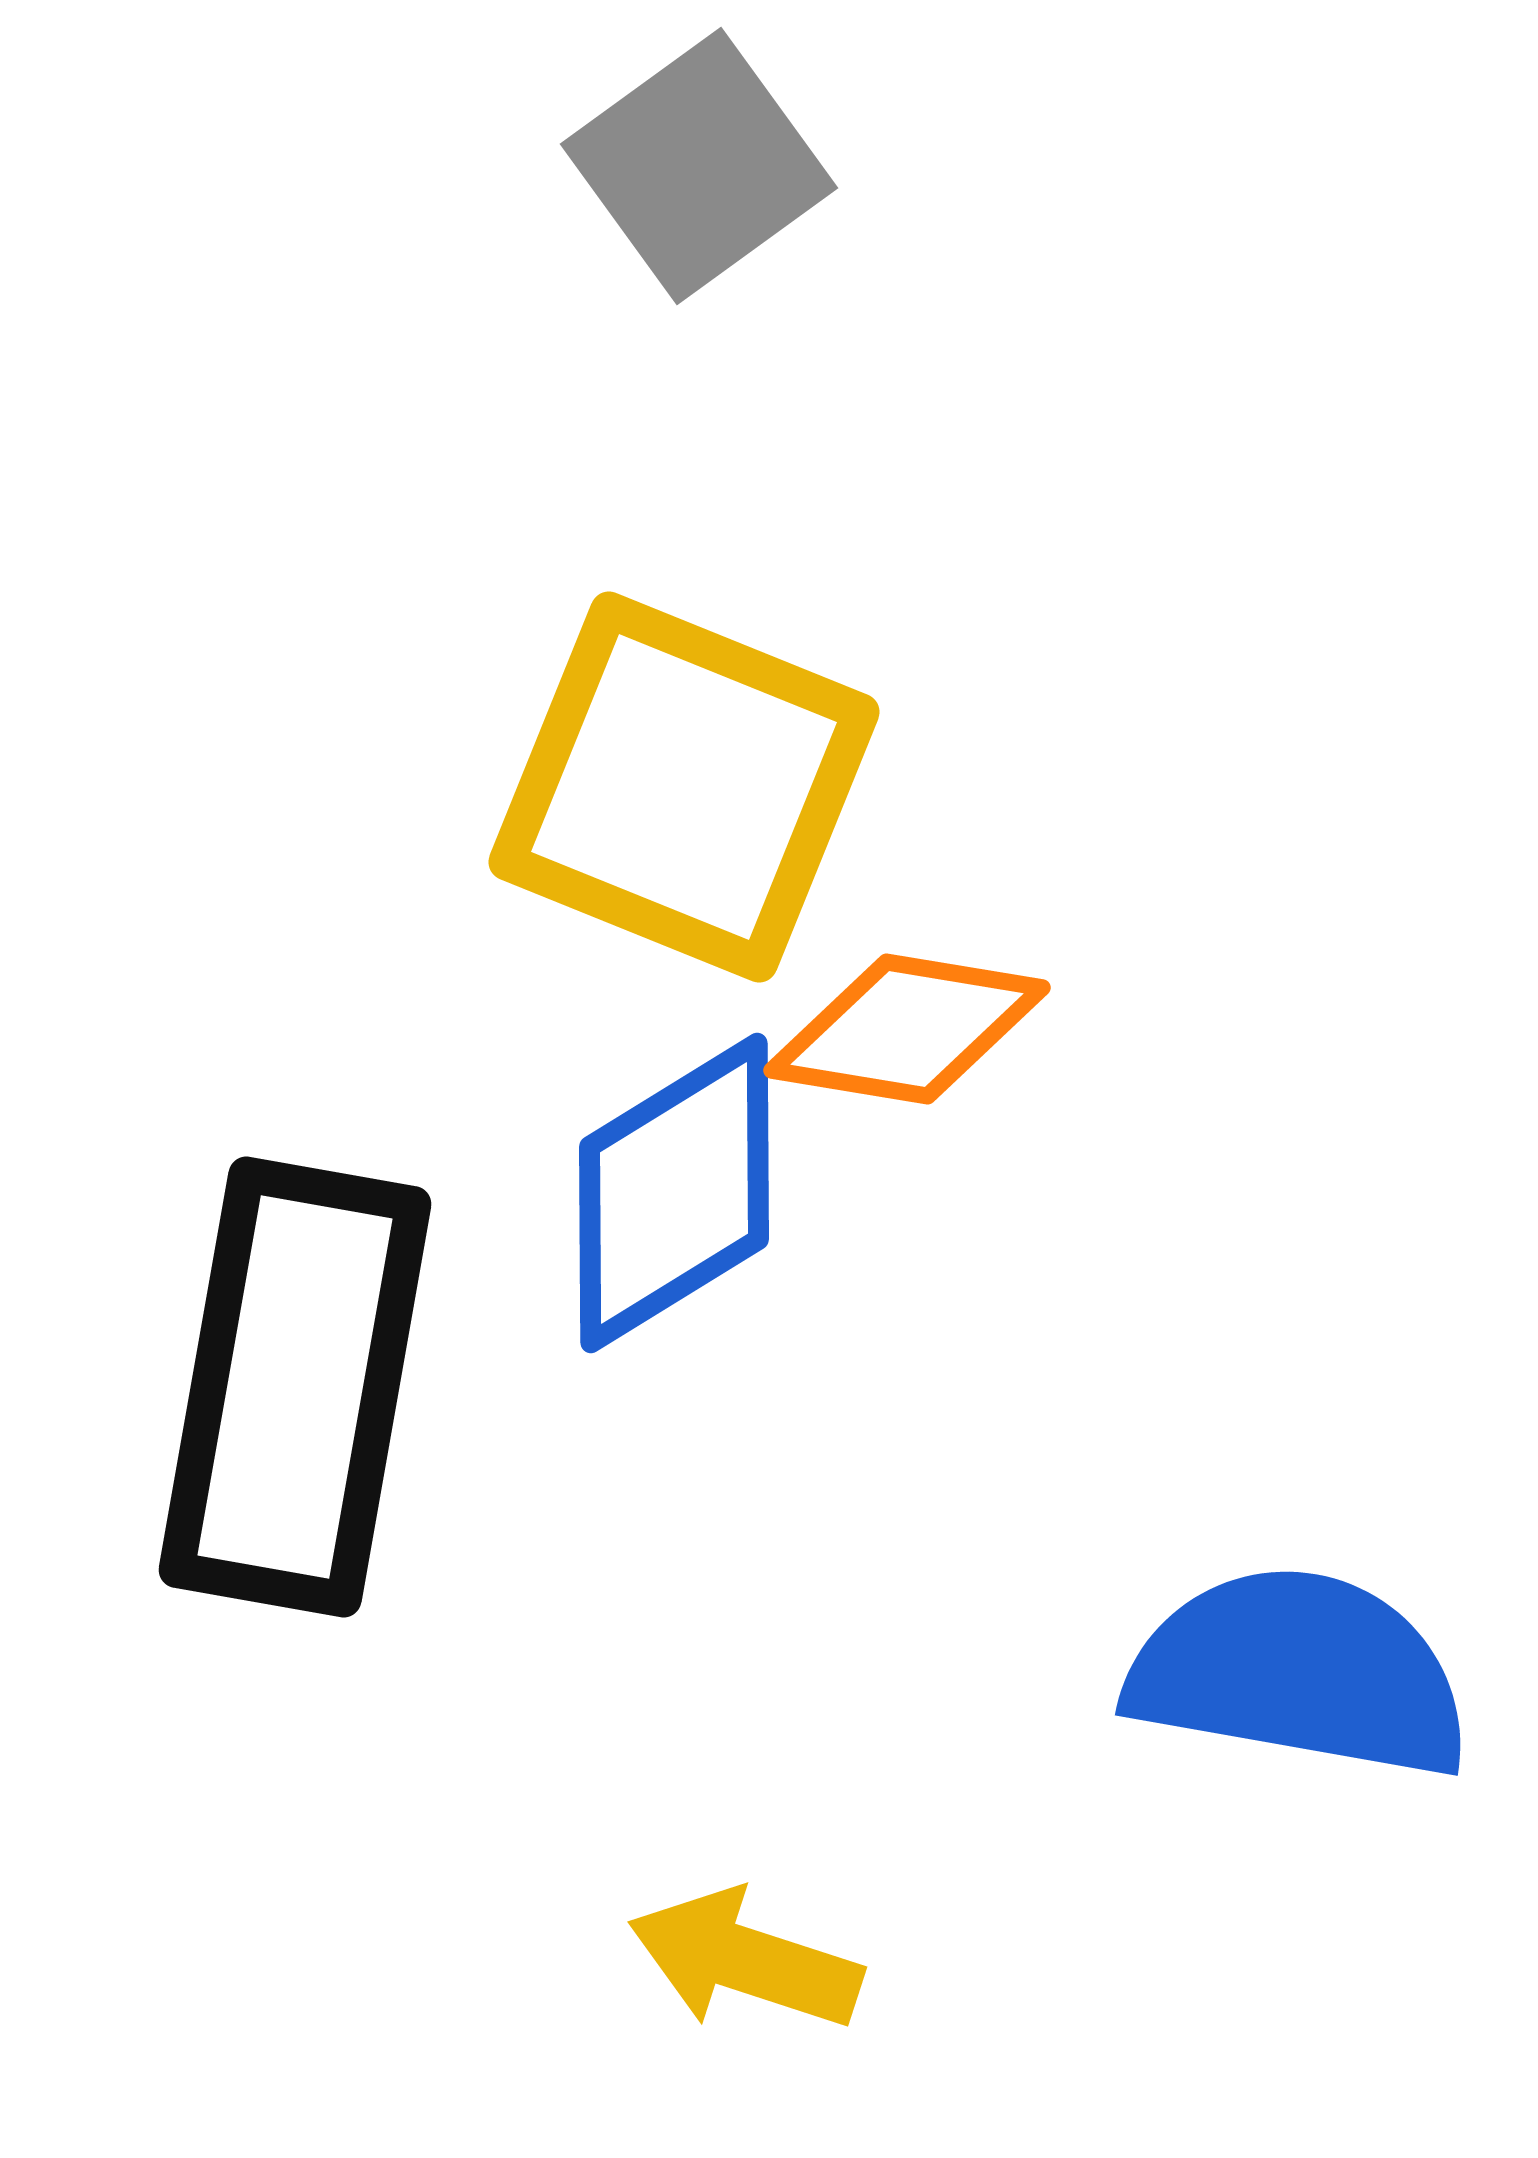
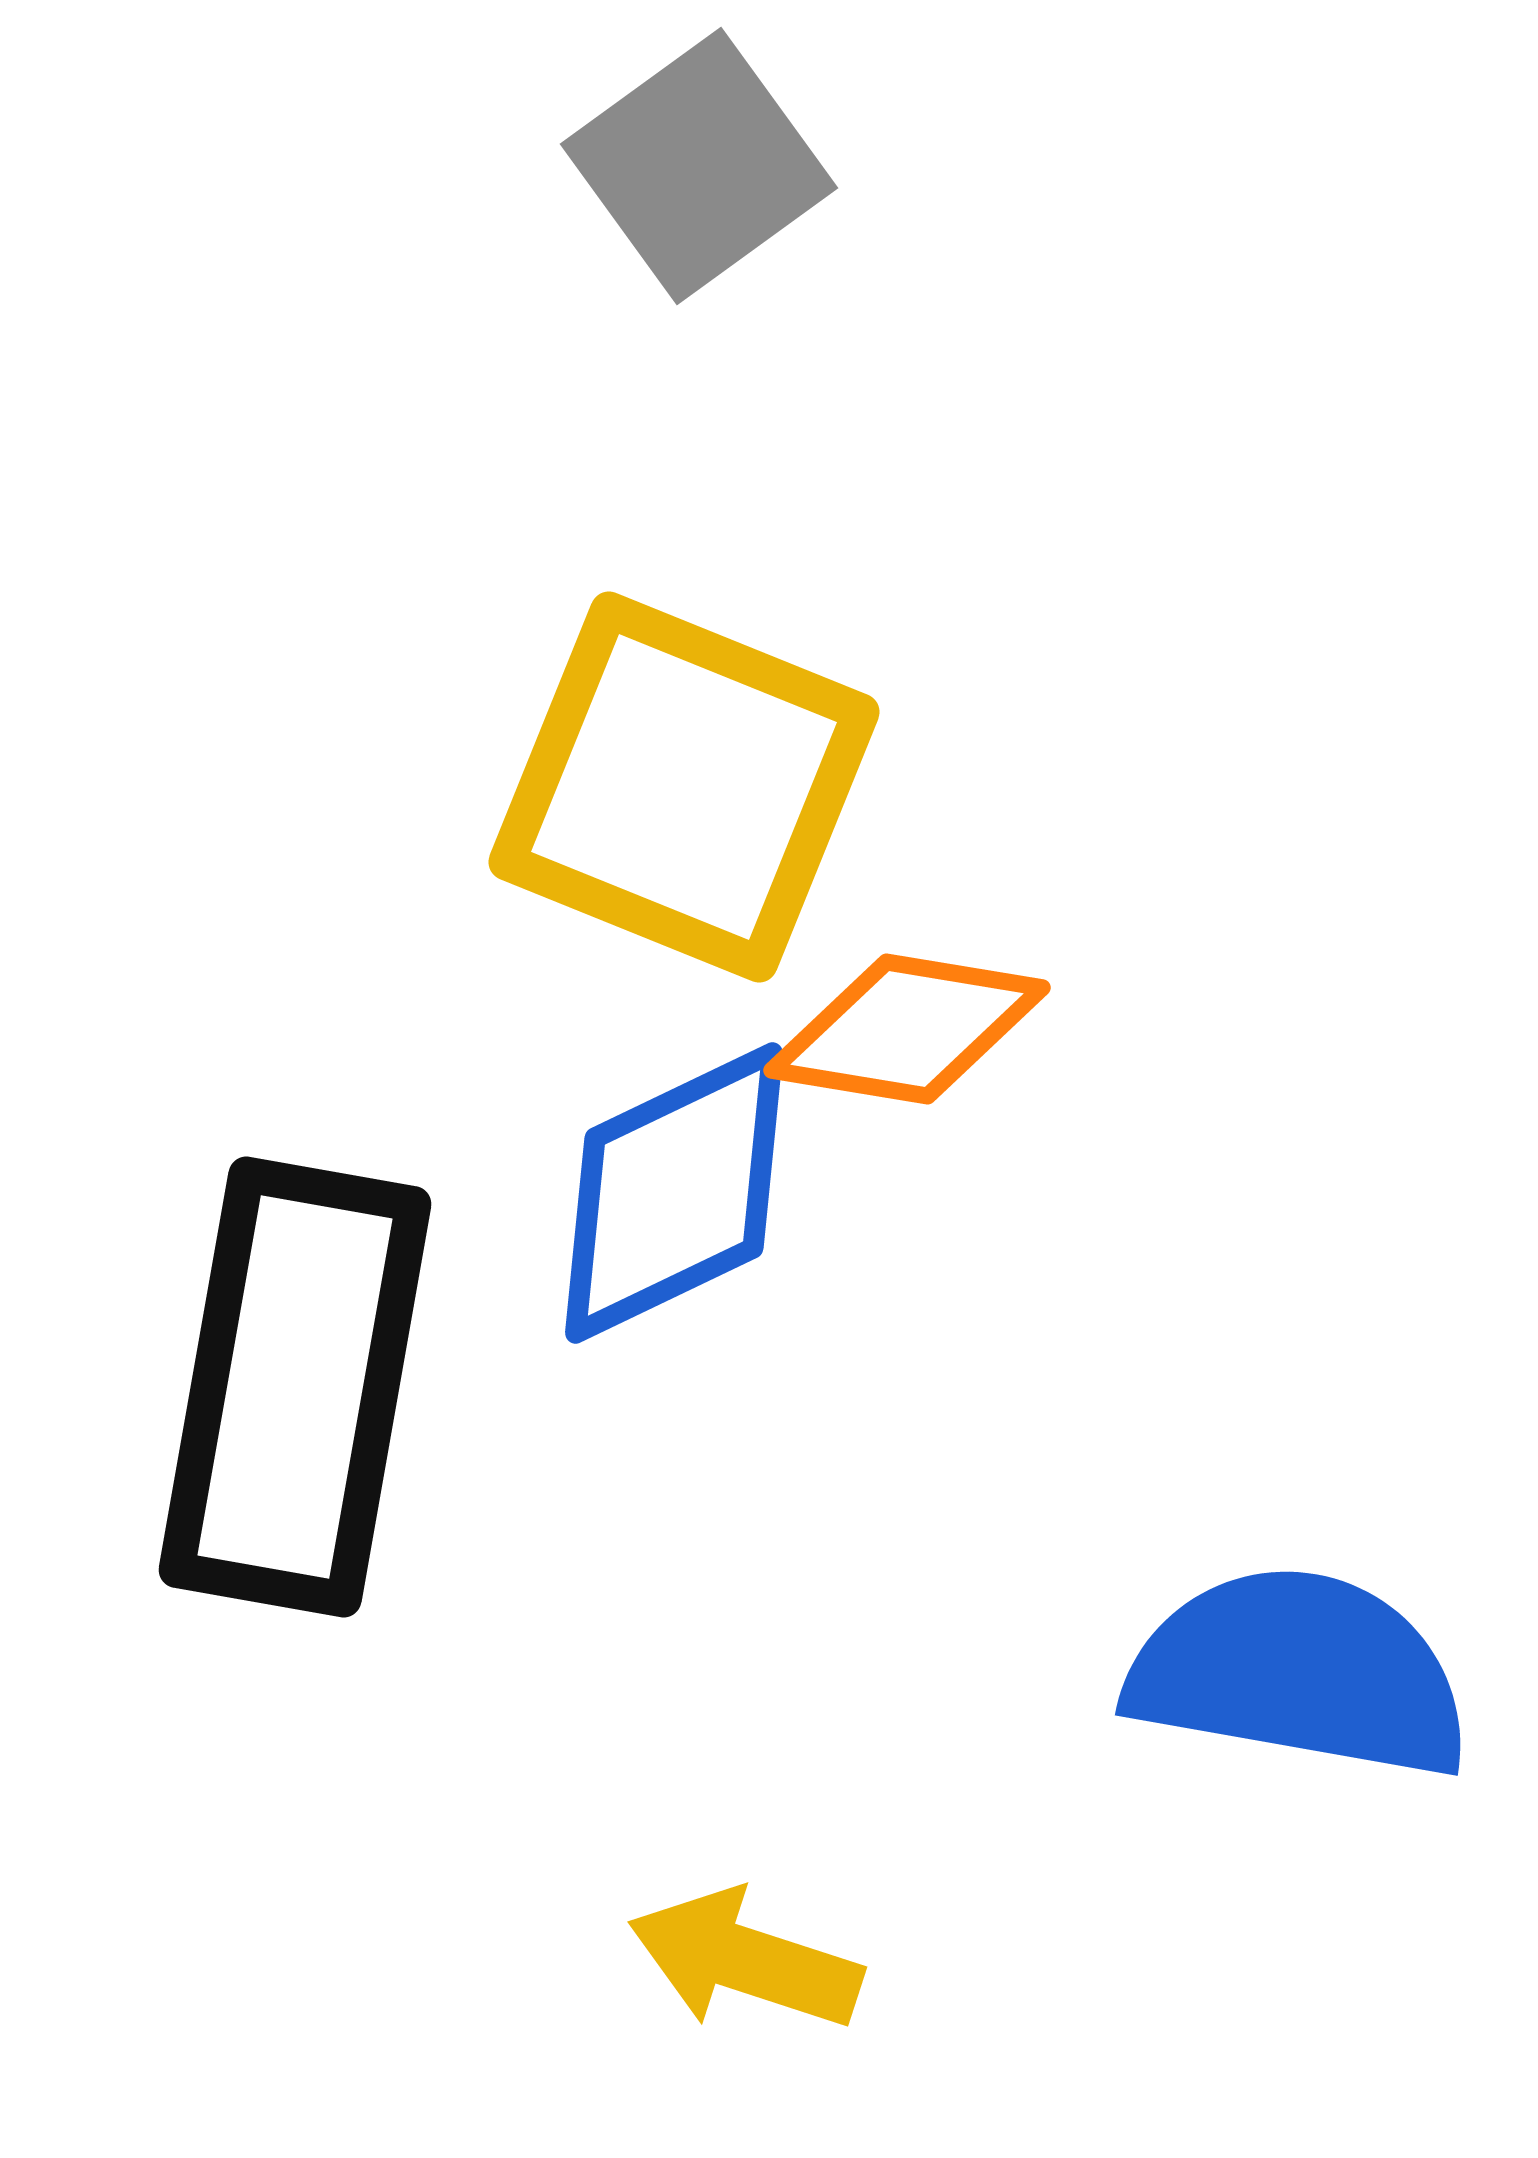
blue diamond: rotated 6 degrees clockwise
